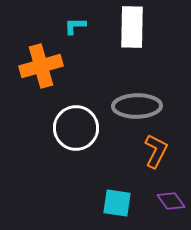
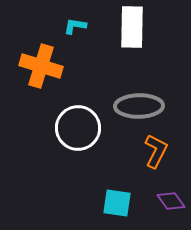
cyan L-shape: rotated 10 degrees clockwise
orange cross: rotated 33 degrees clockwise
gray ellipse: moved 2 px right
white circle: moved 2 px right
